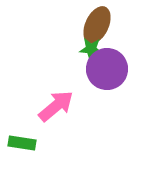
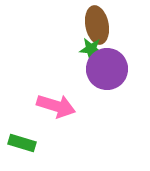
brown ellipse: rotated 36 degrees counterclockwise
pink arrow: rotated 57 degrees clockwise
green rectangle: rotated 8 degrees clockwise
